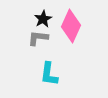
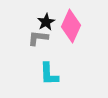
black star: moved 3 px right, 3 px down
cyan L-shape: rotated 10 degrees counterclockwise
